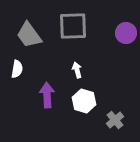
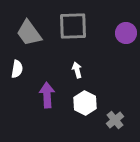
gray trapezoid: moved 2 px up
white hexagon: moved 1 px right, 2 px down; rotated 10 degrees clockwise
